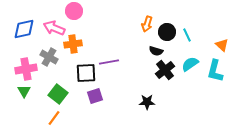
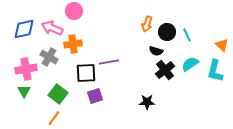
pink arrow: moved 2 px left
